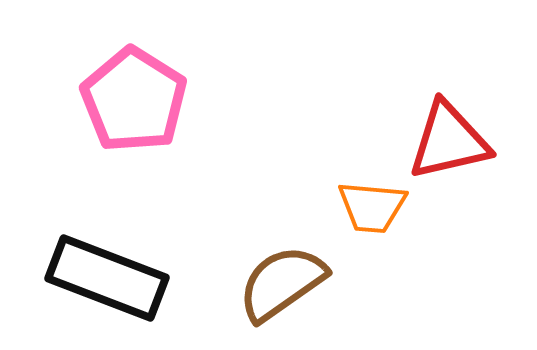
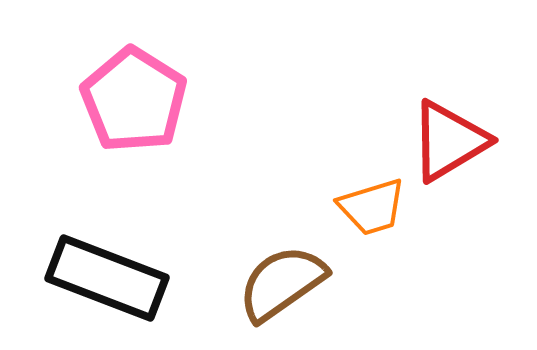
red triangle: rotated 18 degrees counterclockwise
orange trapezoid: rotated 22 degrees counterclockwise
